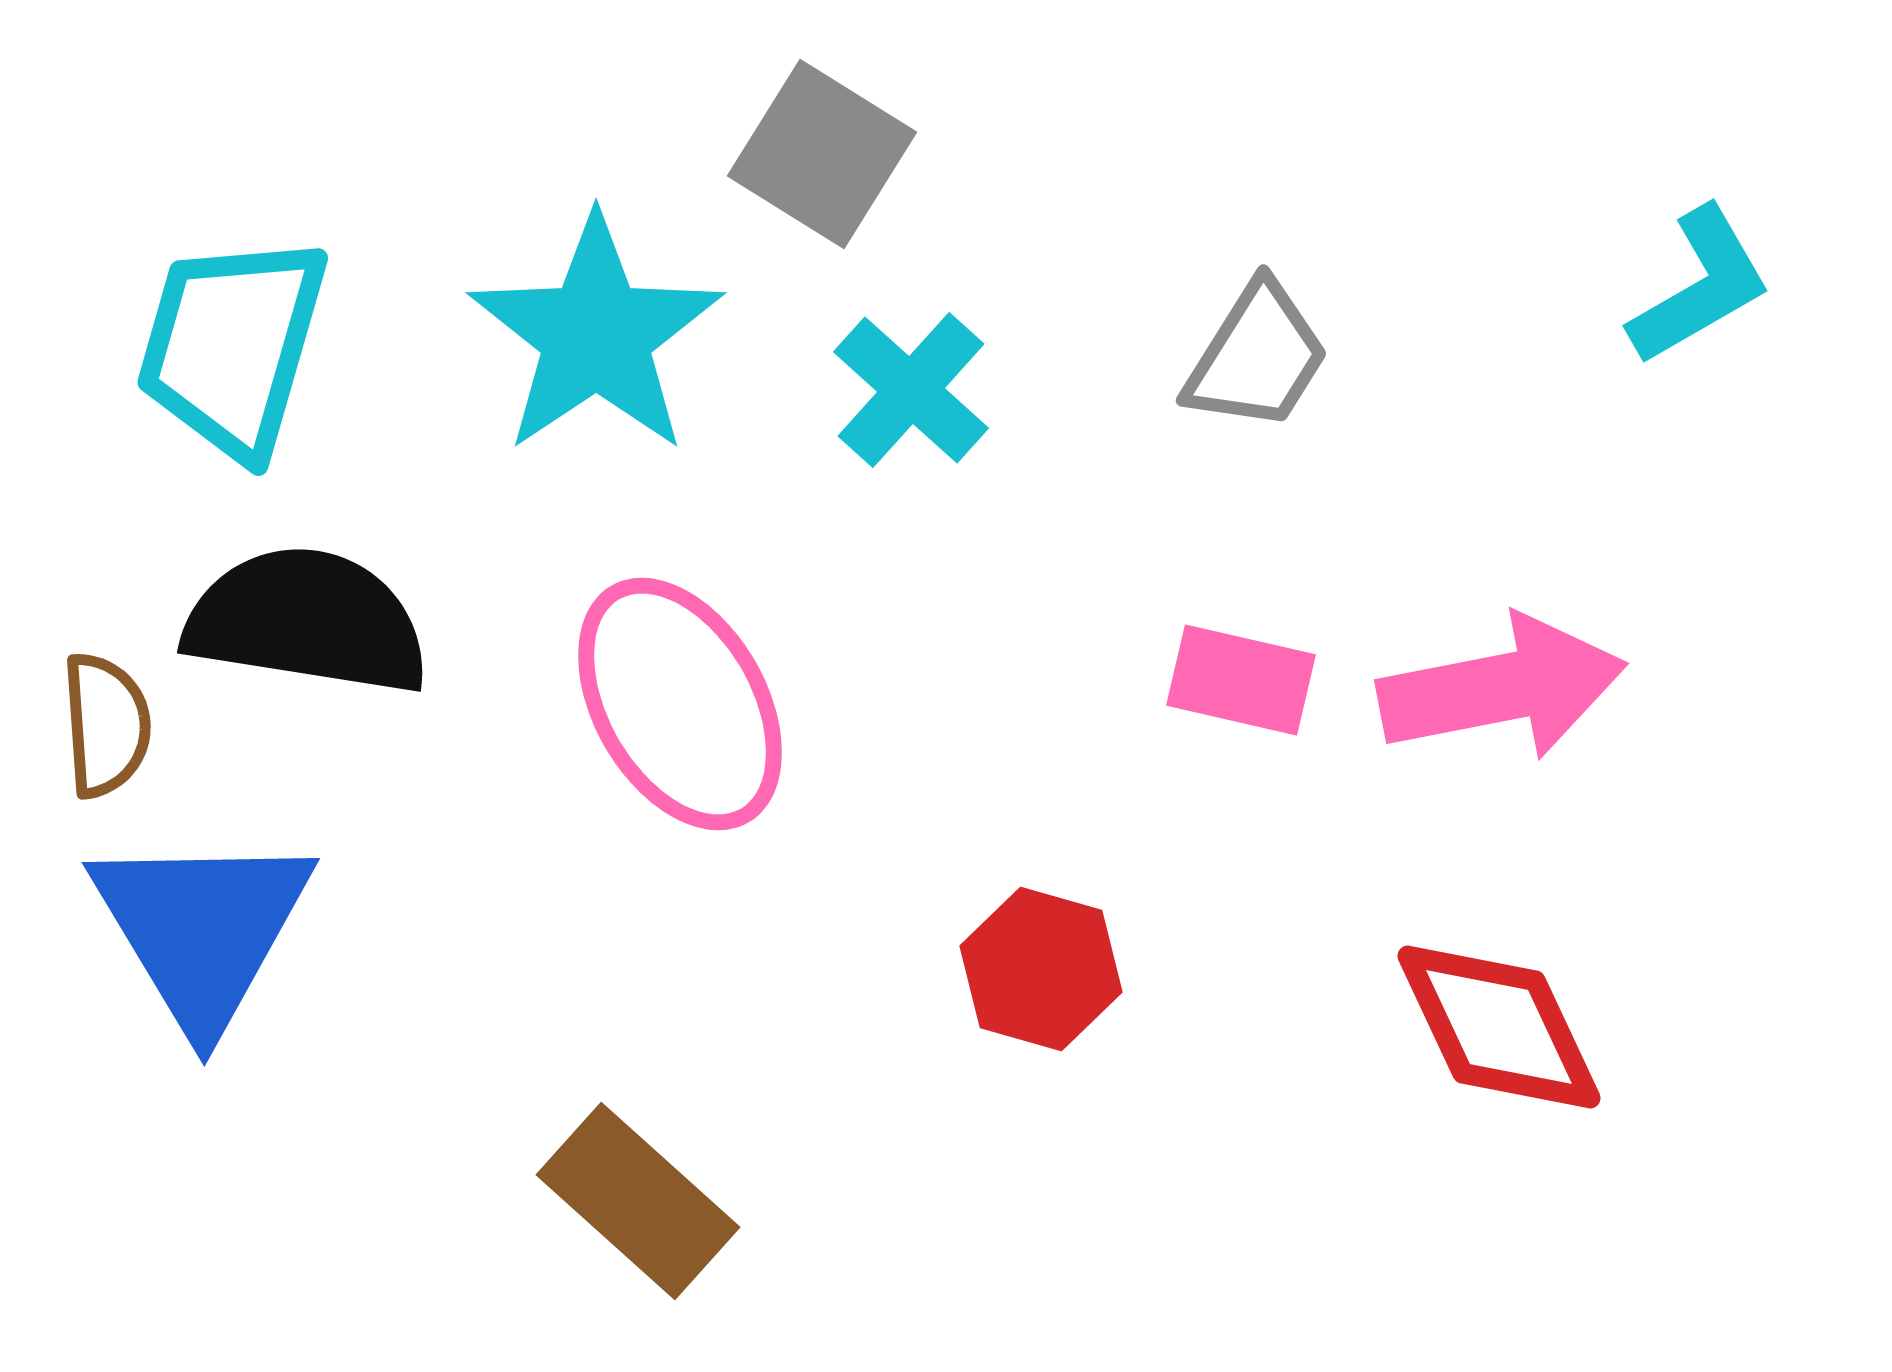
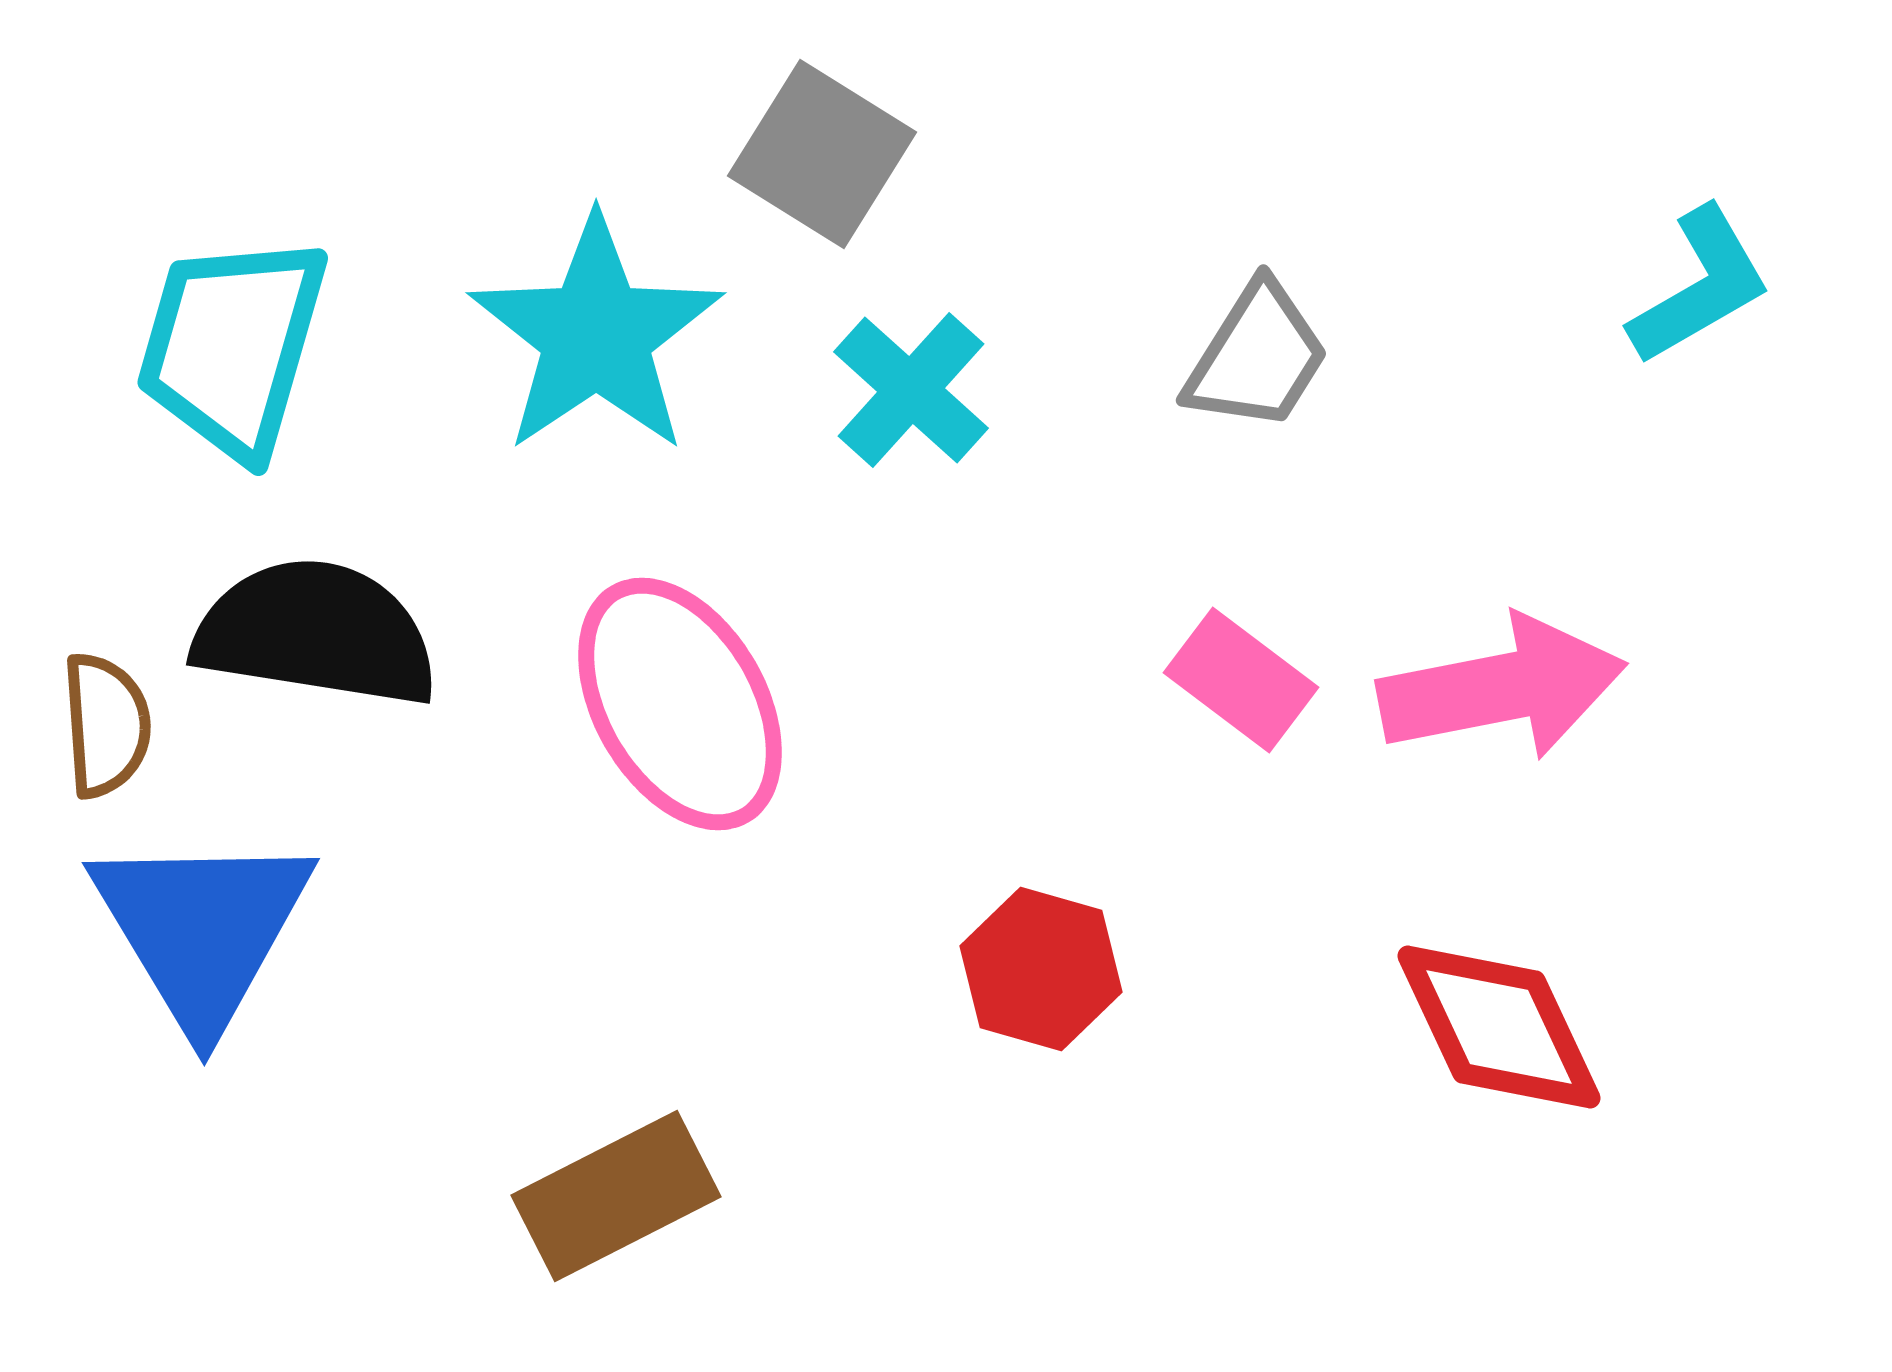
black semicircle: moved 9 px right, 12 px down
pink rectangle: rotated 24 degrees clockwise
brown rectangle: moved 22 px left, 5 px up; rotated 69 degrees counterclockwise
